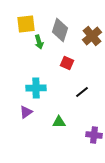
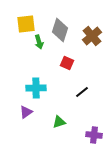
green triangle: rotated 16 degrees counterclockwise
